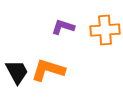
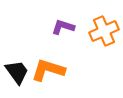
orange cross: moved 1 px left, 1 px down; rotated 20 degrees counterclockwise
black trapezoid: rotated 8 degrees counterclockwise
